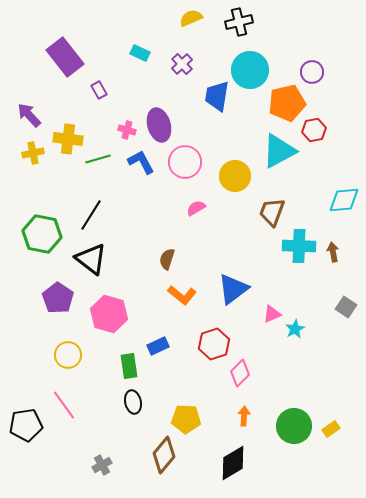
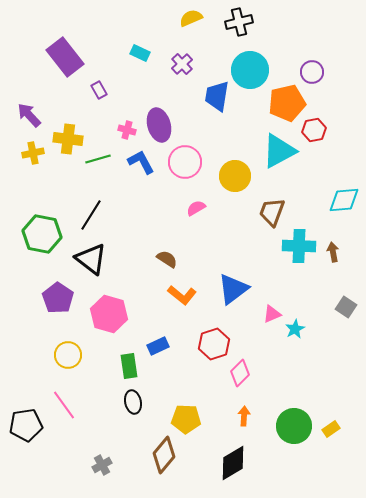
brown semicircle at (167, 259): rotated 105 degrees clockwise
